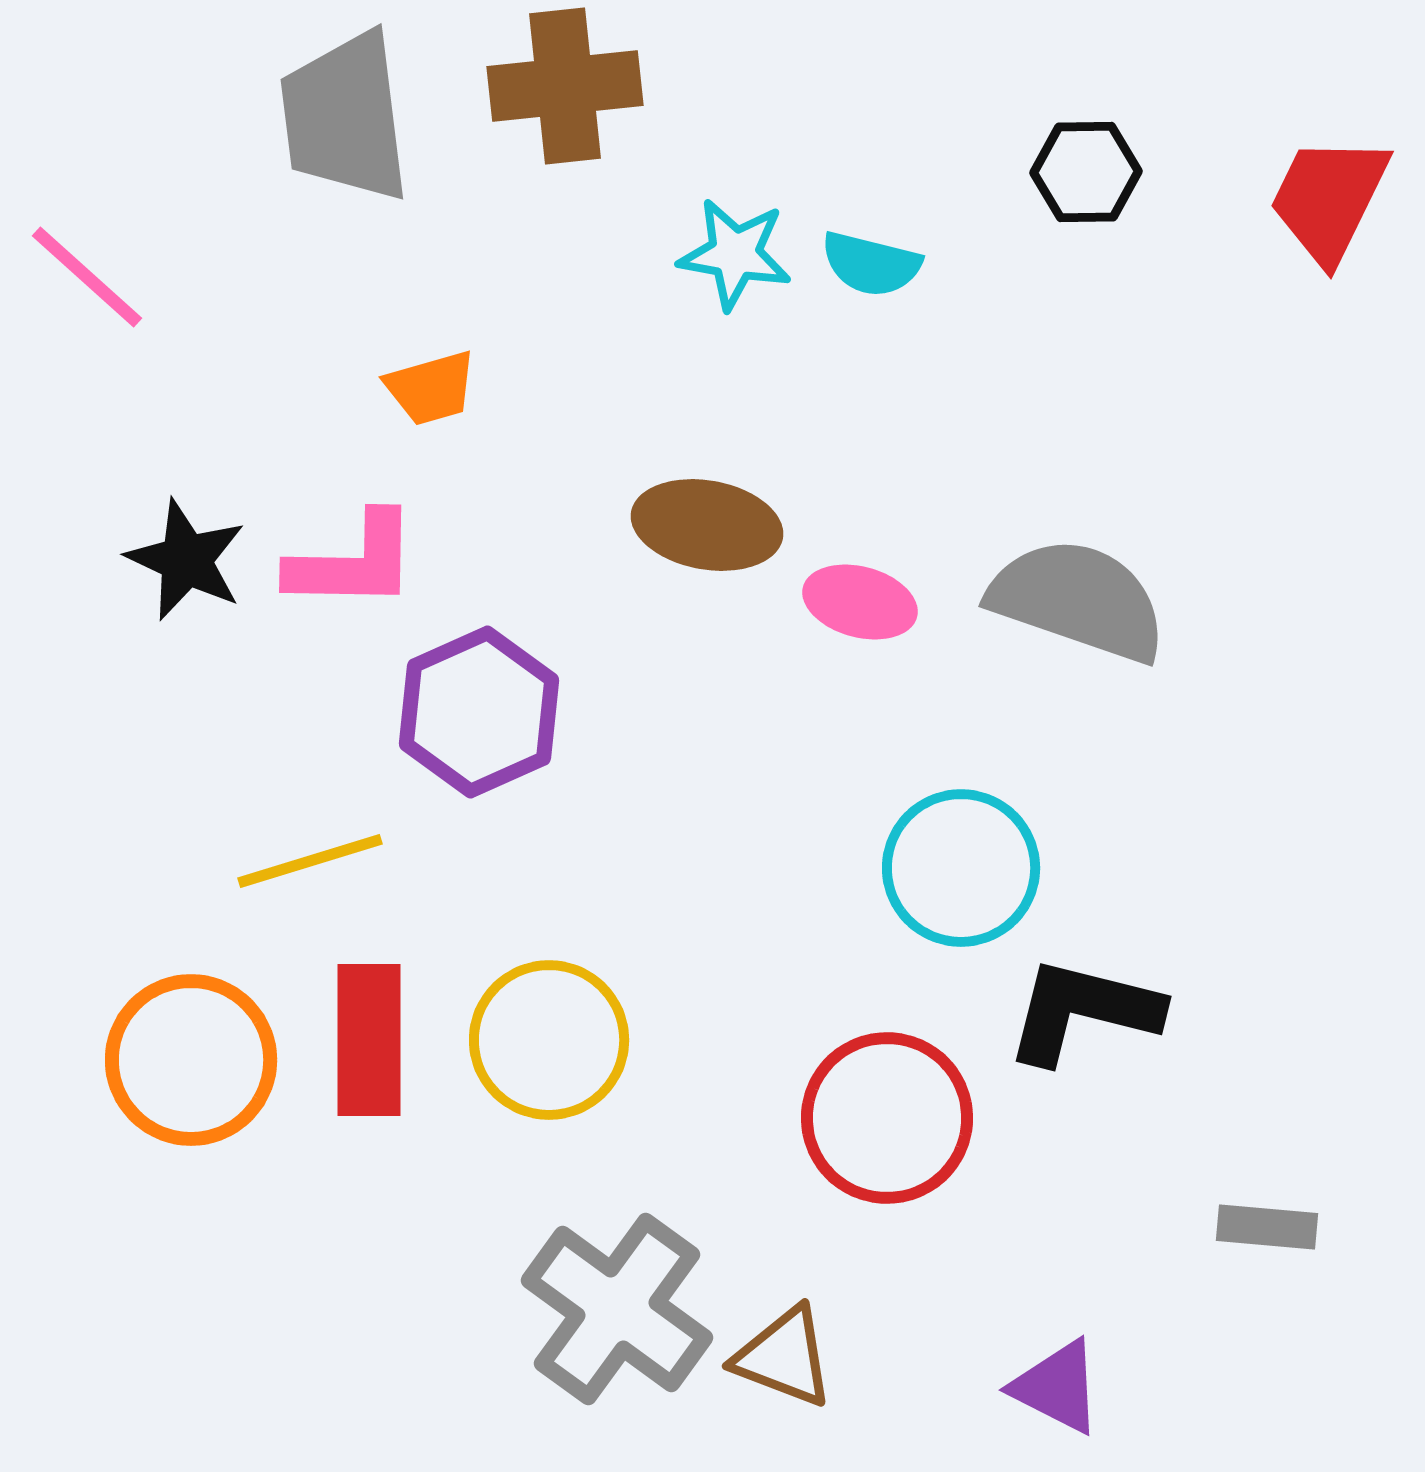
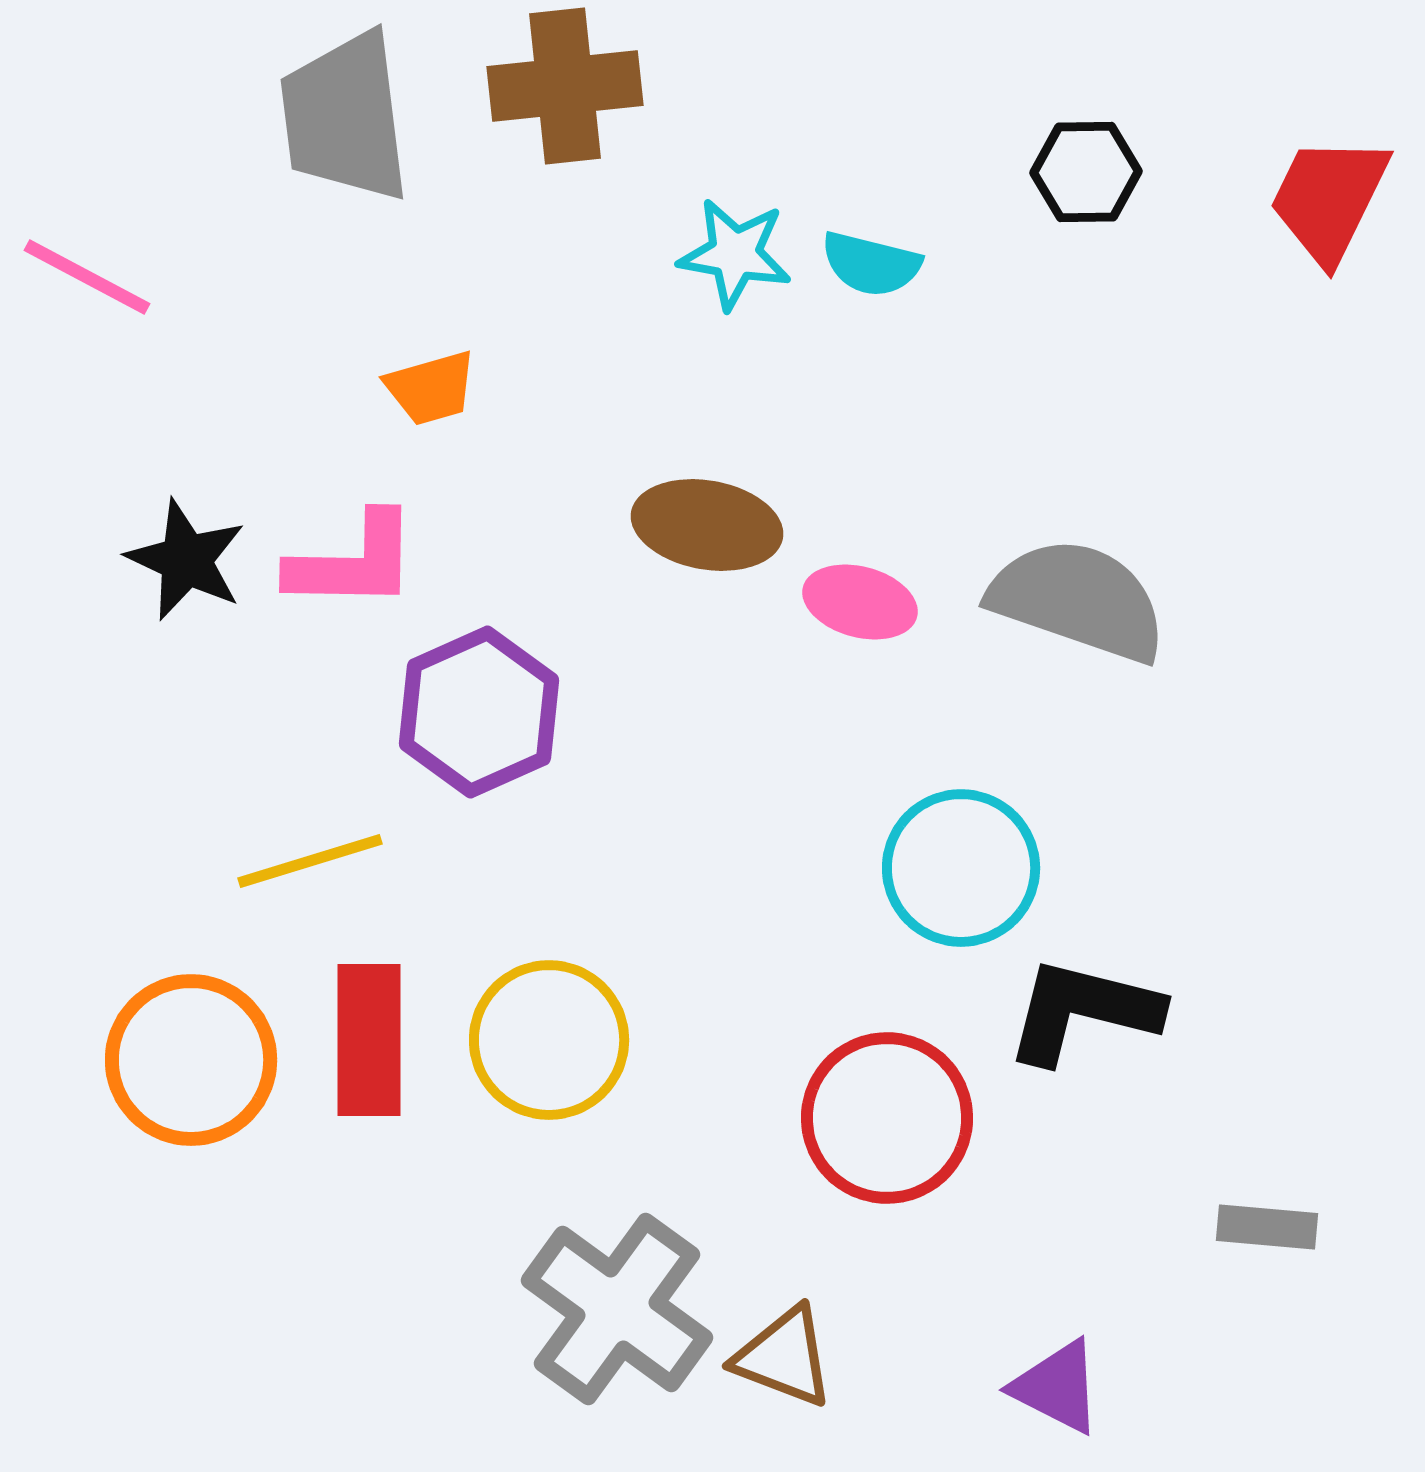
pink line: rotated 14 degrees counterclockwise
